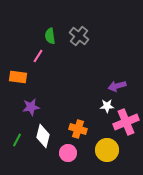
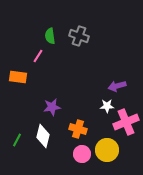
gray cross: rotated 18 degrees counterclockwise
purple star: moved 21 px right
pink circle: moved 14 px right, 1 px down
